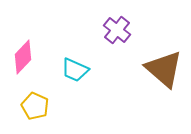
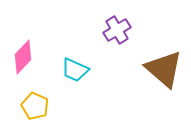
purple cross: rotated 20 degrees clockwise
